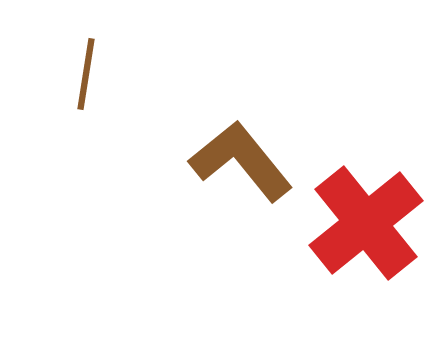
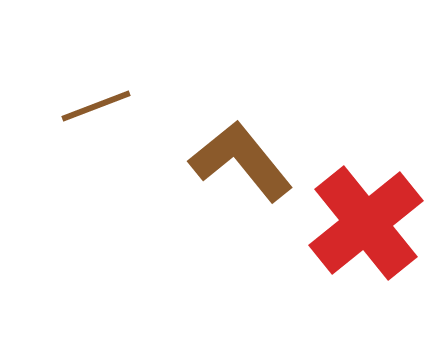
brown line: moved 10 px right, 32 px down; rotated 60 degrees clockwise
